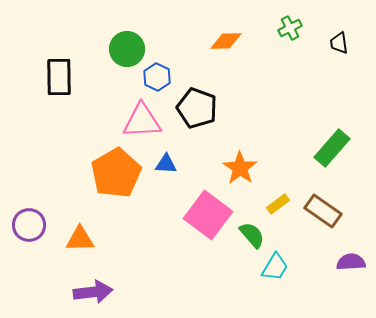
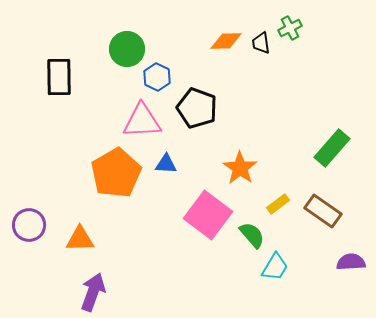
black trapezoid: moved 78 px left
purple arrow: rotated 63 degrees counterclockwise
